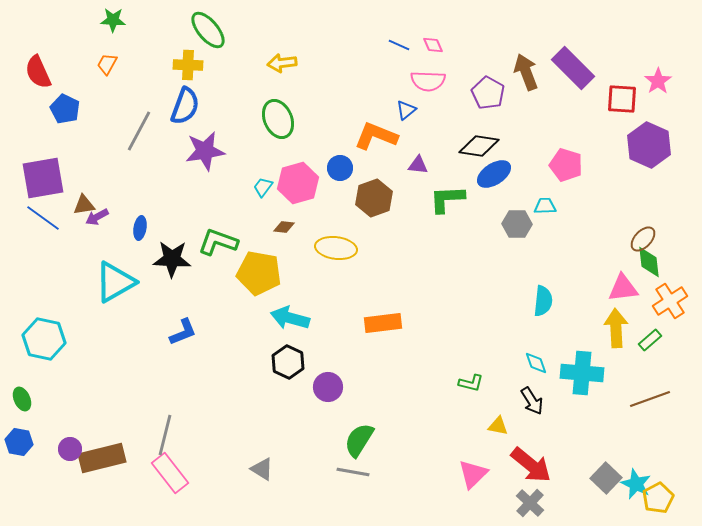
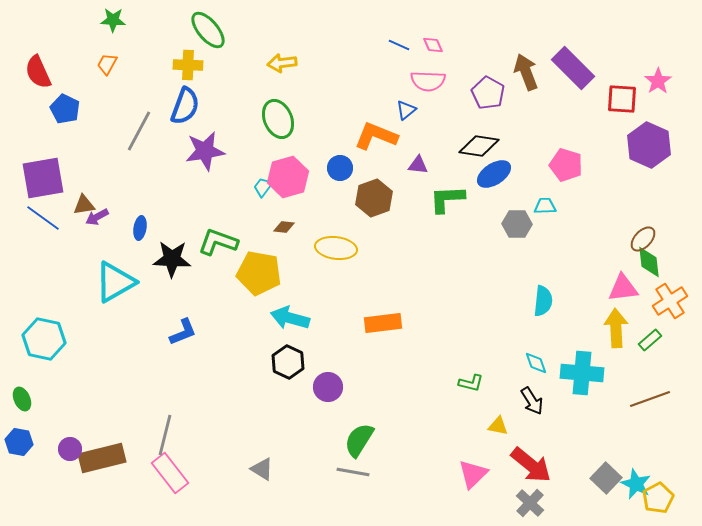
pink hexagon at (298, 183): moved 10 px left, 6 px up
